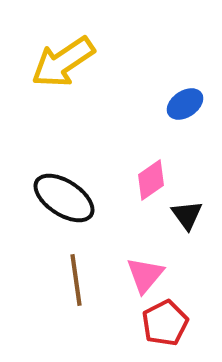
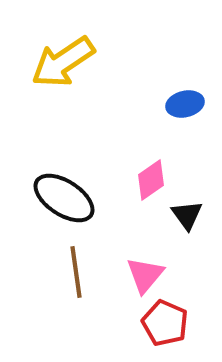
blue ellipse: rotated 21 degrees clockwise
brown line: moved 8 px up
red pentagon: rotated 21 degrees counterclockwise
